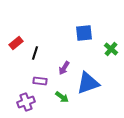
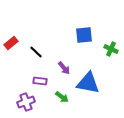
blue square: moved 2 px down
red rectangle: moved 5 px left
green cross: rotated 16 degrees counterclockwise
black line: moved 1 px right, 1 px up; rotated 64 degrees counterclockwise
purple arrow: rotated 72 degrees counterclockwise
blue triangle: rotated 30 degrees clockwise
